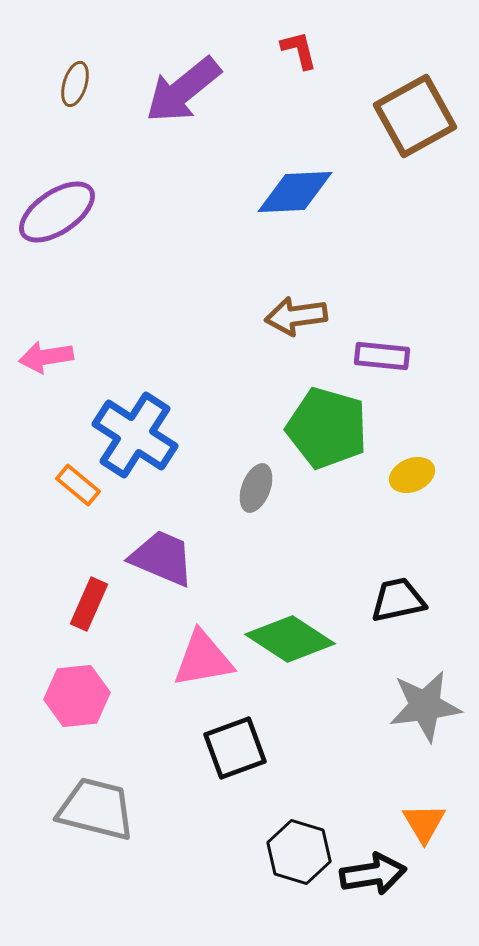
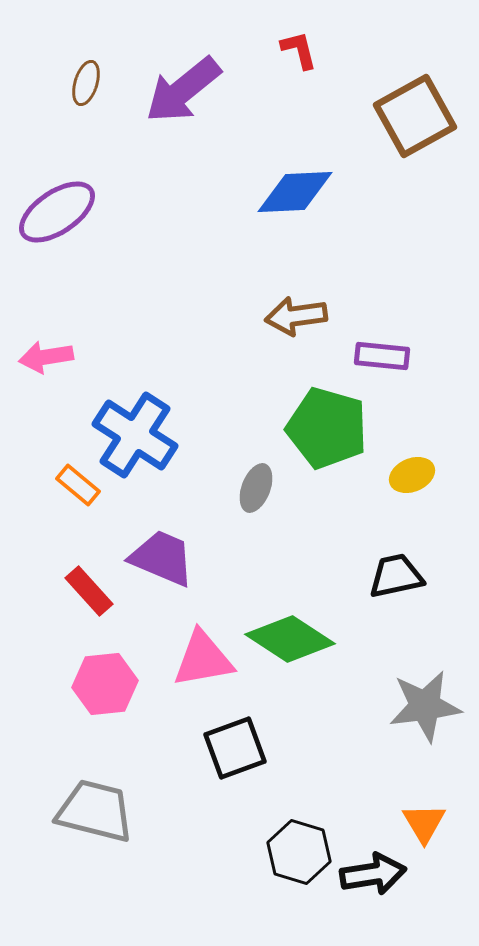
brown ellipse: moved 11 px right, 1 px up
black trapezoid: moved 2 px left, 24 px up
red rectangle: moved 13 px up; rotated 66 degrees counterclockwise
pink hexagon: moved 28 px right, 12 px up
gray trapezoid: moved 1 px left, 2 px down
